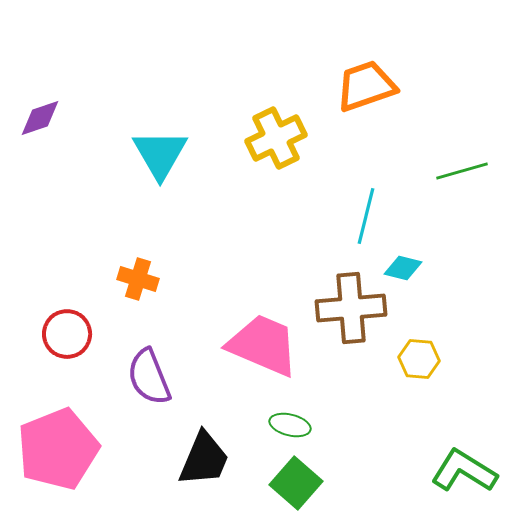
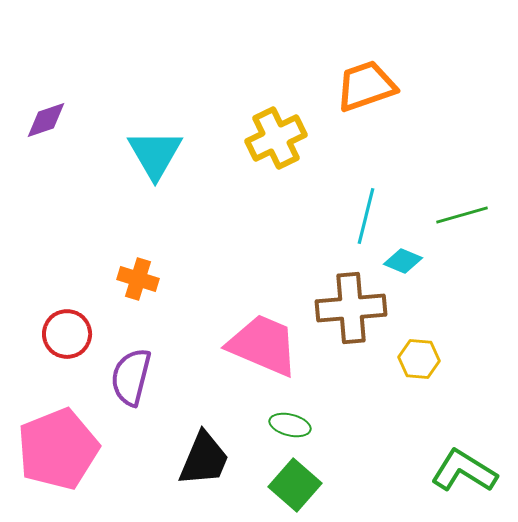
purple diamond: moved 6 px right, 2 px down
cyan triangle: moved 5 px left
green line: moved 44 px down
cyan diamond: moved 7 px up; rotated 9 degrees clockwise
purple semicircle: moved 18 px left; rotated 36 degrees clockwise
green square: moved 1 px left, 2 px down
